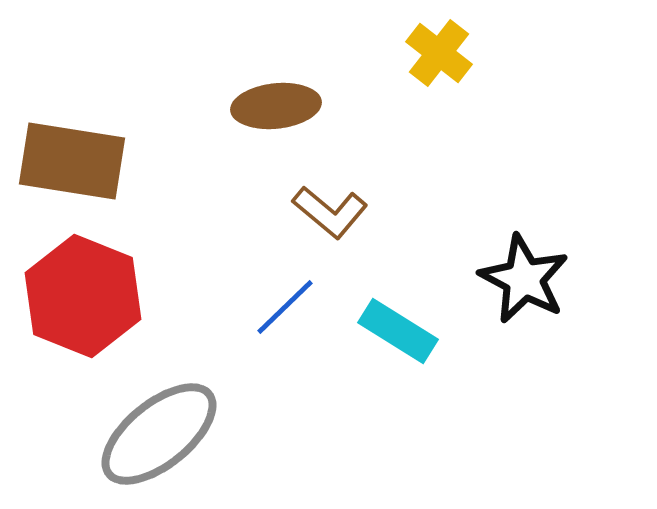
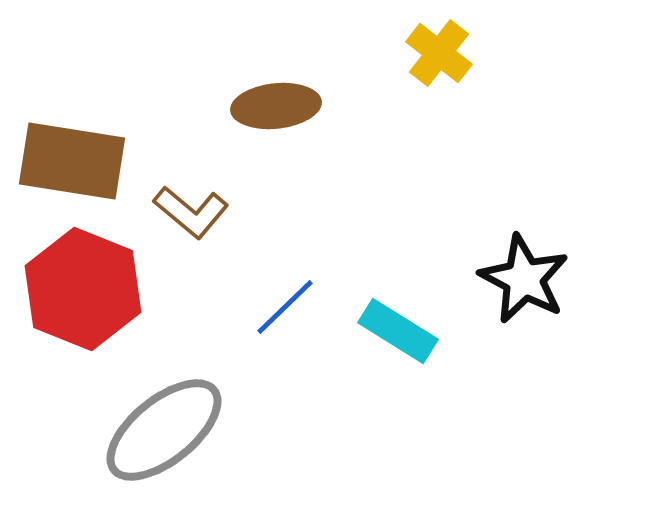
brown L-shape: moved 139 px left
red hexagon: moved 7 px up
gray ellipse: moved 5 px right, 4 px up
